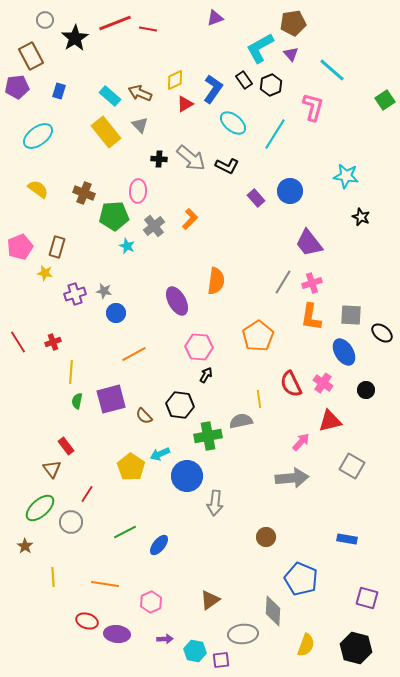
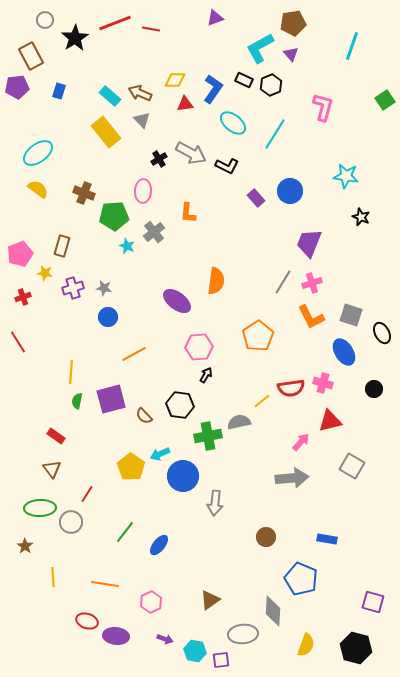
red line at (148, 29): moved 3 px right
cyan line at (332, 70): moved 20 px right, 24 px up; rotated 68 degrees clockwise
yellow diamond at (175, 80): rotated 25 degrees clockwise
black rectangle at (244, 80): rotated 30 degrees counterclockwise
red triangle at (185, 104): rotated 24 degrees clockwise
pink L-shape at (313, 107): moved 10 px right
gray triangle at (140, 125): moved 2 px right, 5 px up
cyan ellipse at (38, 136): moved 17 px down
gray arrow at (191, 158): moved 5 px up; rotated 12 degrees counterclockwise
black cross at (159, 159): rotated 35 degrees counterclockwise
pink ellipse at (138, 191): moved 5 px right
orange L-shape at (190, 219): moved 2 px left, 6 px up; rotated 140 degrees clockwise
gray cross at (154, 226): moved 6 px down
purple trapezoid at (309, 243): rotated 60 degrees clockwise
pink pentagon at (20, 247): moved 7 px down
brown rectangle at (57, 247): moved 5 px right, 1 px up
gray star at (104, 291): moved 3 px up
purple cross at (75, 294): moved 2 px left, 6 px up
purple ellipse at (177, 301): rotated 24 degrees counterclockwise
blue circle at (116, 313): moved 8 px left, 4 px down
gray square at (351, 315): rotated 15 degrees clockwise
orange L-shape at (311, 317): rotated 36 degrees counterclockwise
black ellipse at (382, 333): rotated 25 degrees clockwise
red cross at (53, 342): moved 30 px left, 45 px up
pink hexagon at (199, 347): rotated 8 degrees counterclockwise
pink cross at (323, 383): rotated 18 degrees counterclockwise
red semicircle at (291, 384): moved 4 px down; rotated 72 degrees counterclockwise
black circle at (366, 390): moved 8 px right, 1 px up
yellow line at (259, 399): moved 3 px right, 2 px down; rotated 60 degrees clockwise
gray semicircle at (241, 421): moved 2 px left, 1 px down
red rectangle at (66, 446): moved 10 px left, 10 px up; rotated 18 degrees counterclockwise
blue circle at (187, 476): moved 4 px left
green ellipse at (40, 508): rotated 40 degrees clockwise
green line at (125, 532): rotated 25 degrees counterclockwise
blue rectangle at (347, 539): moved 20 px left
purple square at (367, 598): moved 6 px right, 4 px down
purple ellipse at (117, 634): moved 1 px left, 2 px down
purple arrow at (165, 639): rotated 21 degrees clockwise
